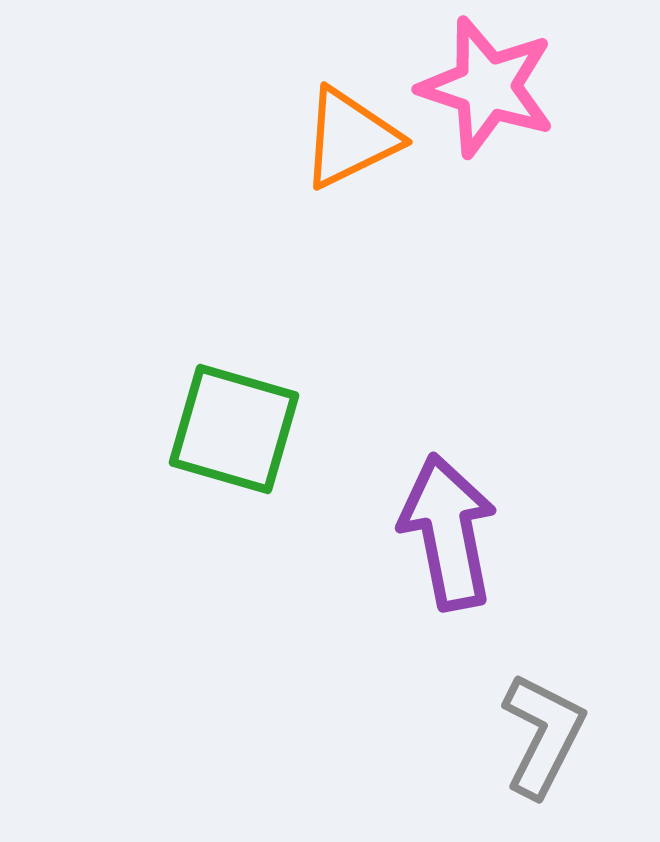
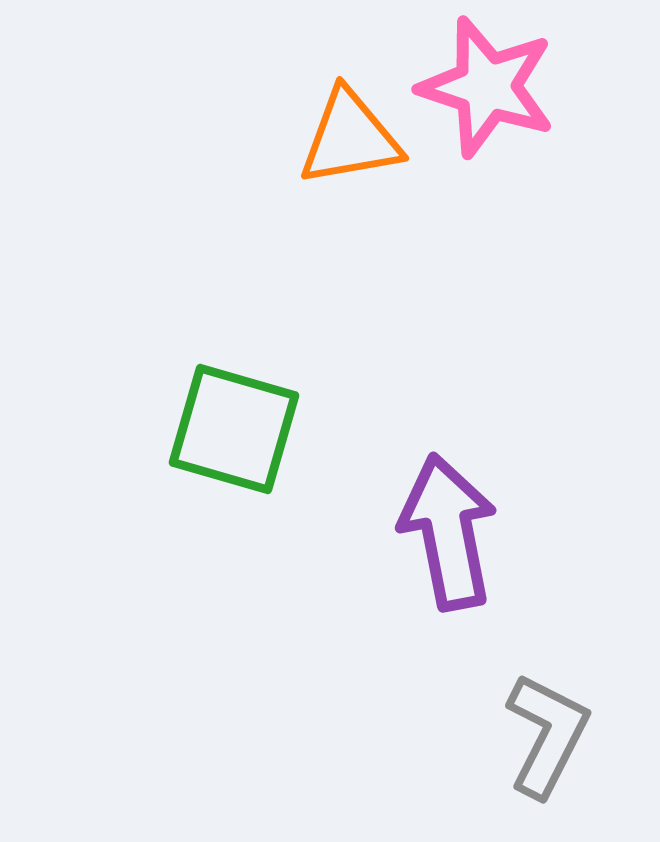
orange triangle: rotated 16 degrees clockwise
gray L-shape: moved 4 px right
